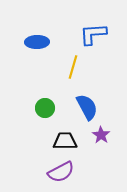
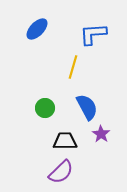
blue ellipse: moved 13 px up; rotated 45 degrees counterclockwise
purple star: moved 1 px up
purple semicircle: rotated 16 degrees counterclockwise
